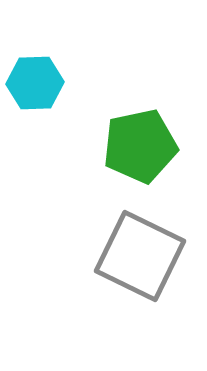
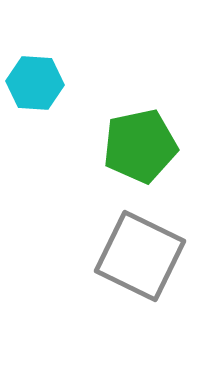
cyan hexagon: rotated 6 degrees clockwise
